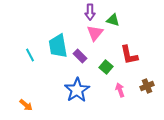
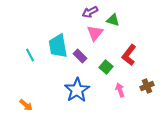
purple arrow: rotated 63 degrees clockwise
red L-shape: rotated 50 degrees clockwise
